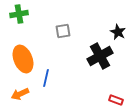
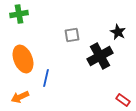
gray square: moved 9 px right, 4 px down
orange arrow: moved 3 px down
red rectangle: moved 7 px right; rotated 16 degrees clockwise
